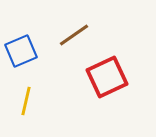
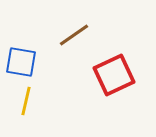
blue square: moved 11 px down; rotated 32 degrees clockwise
red square: moved 7 px right, 2 px up
